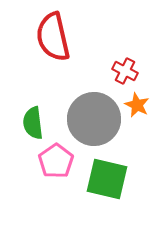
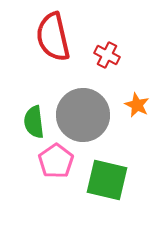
red cross: moved 18 px left, 16 px up
gray circle: moved 11 px left, 4 px up
green semicircle: moved 1 px right, 1 px up
green square: moved 1 px down
